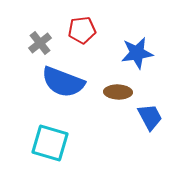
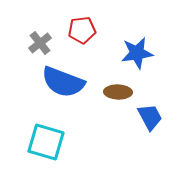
cyan square: moved 4 px left, 1 px up
